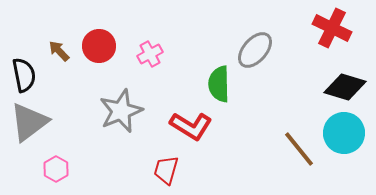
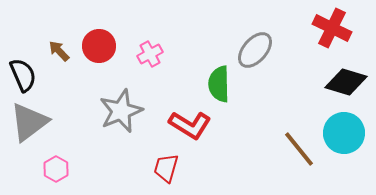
black semicircle: moved 1 px left; rotated 12 degrees counterclockwise
black diamond: moved 1 px right, 5 px up
red L-shape: moved 1 px left, 1 px up
red trapezoid: moved 2 px up
